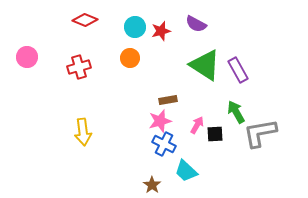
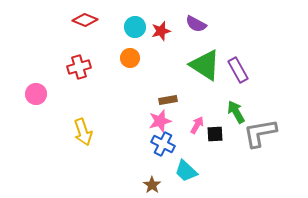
pink circle: moved 9 px right, 37 px down
yellow arrow: rotated 12 degrees counterclockwise
blue cross: moved 1 px left
